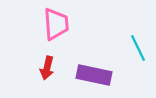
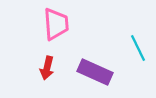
purple rectangle: moved 1 px right, 3 px up; rotated 12 degrees clockwise
